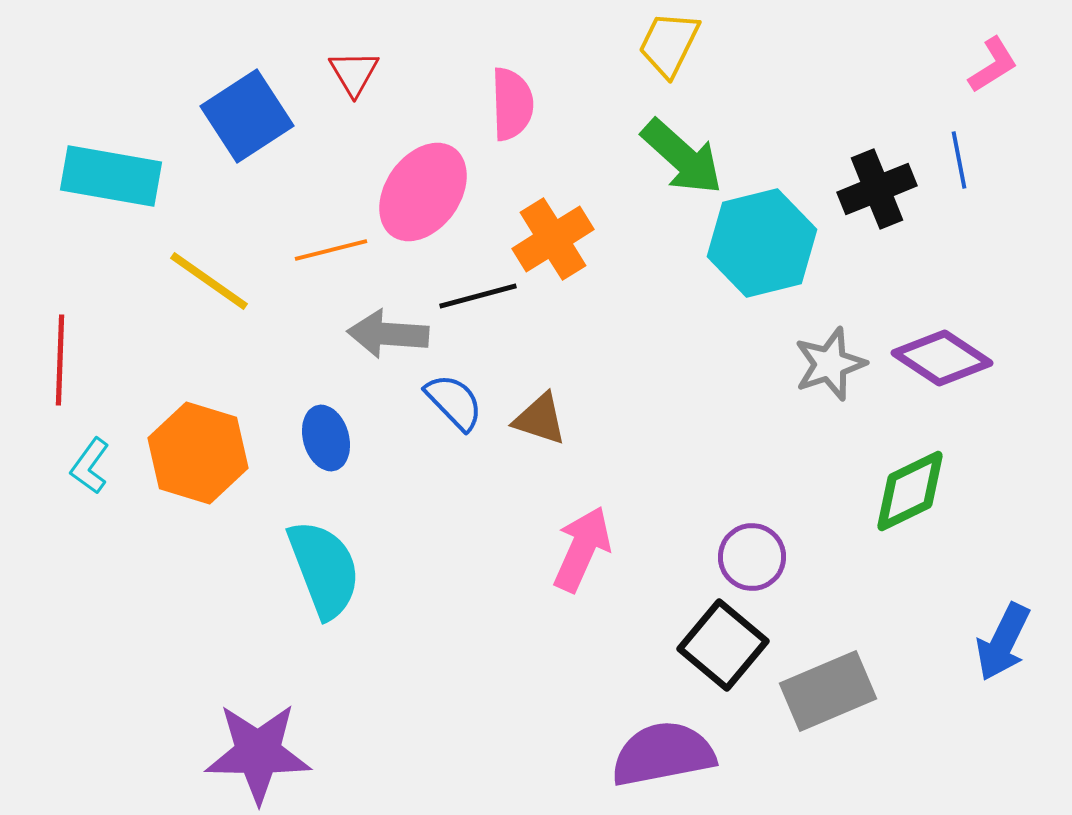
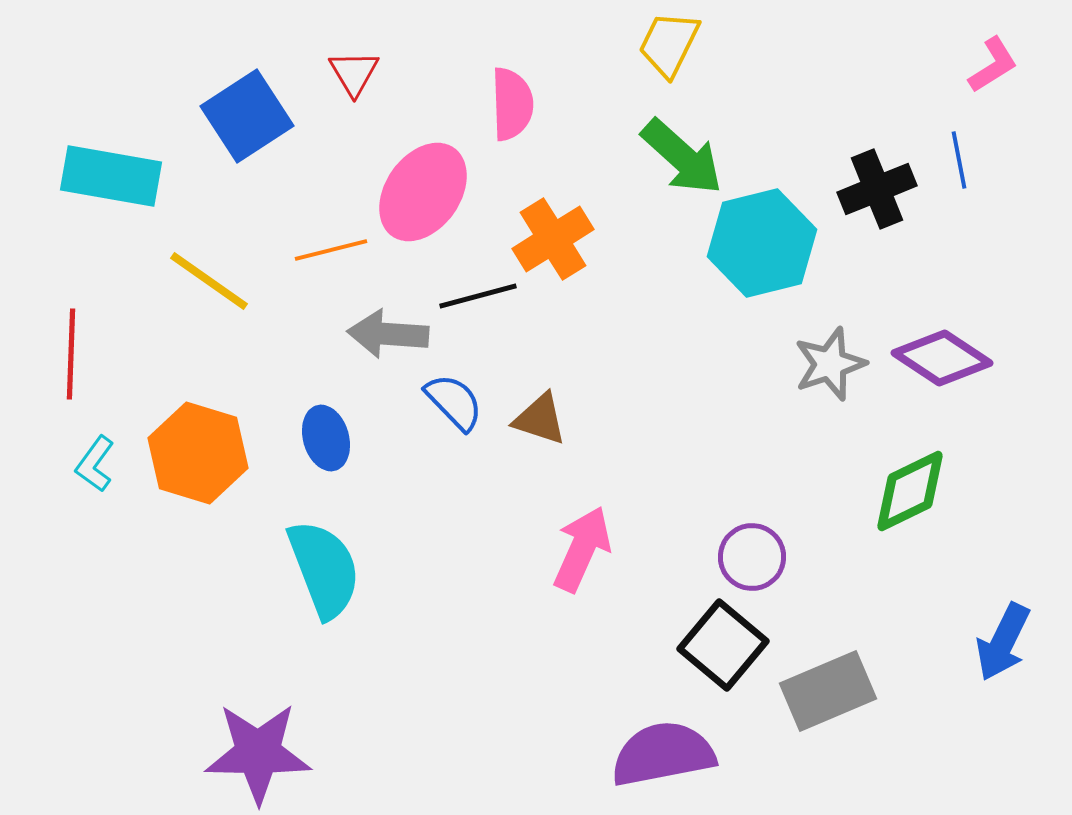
red line: moved 11 px right, 6 px up
cyan L-shape: moved 5 px right, 2 px up
